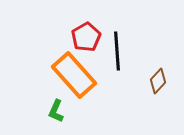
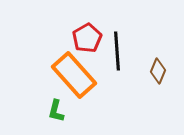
red pentagon: moved 1 px right, 1 px down
brown diamond: moved 10 px up; rotated 20 degrees counterclockwise
green L-shape: rotated 10 degrees counterclockwise
